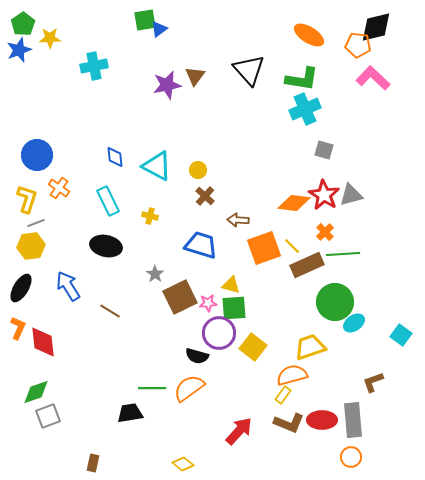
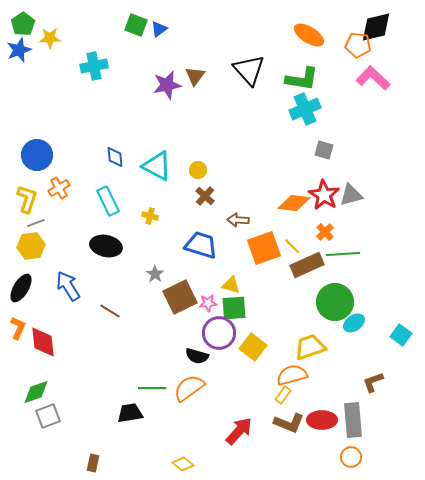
green square at (145, 20): moved 9 px left, 5 px down; rotated 30 degrees clockwise
orange cross at (59, 188): rotated 25 degrees clockwise
